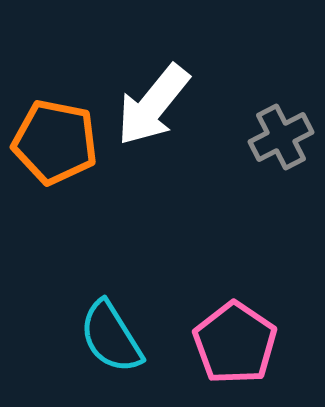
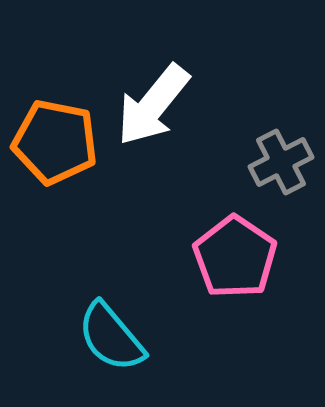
gray cross: moved 25 px down
cyan semicircle: rotated 8 degrees counterclockwise
pink pentagon: moved 86 px up
